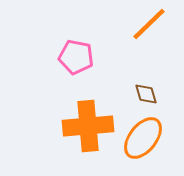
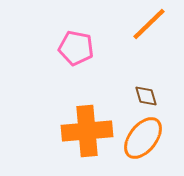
pink pentagon: moved 9 px up
brown diamond: moved 2 px down
orange cross: moved 1 px left, 5 px down
